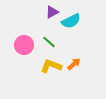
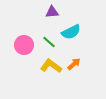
purple triangle: rotated 24 degrees clockwise
cyan semicircle: moved 11 px down
yellow L-shape: rotated 15 degrees clockwise
